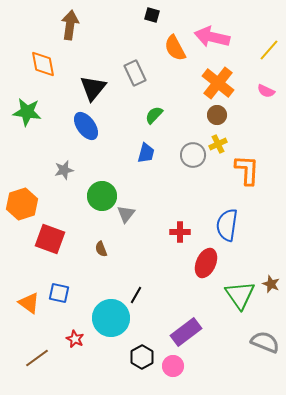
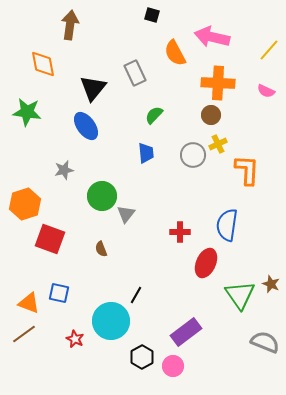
orange semicircle: moved 5 px down
orange cross: rotated 36 degrees counterclockwise
brown circle: moved 6 px left
blue trapezoid: rotated 20 degrees counterclockwise
orange hexagon: moved 3 px right
orange triangle: rotated 15 degrees counterclockwise
cyan circle: moved 3 px down
brown line: moved 13 px left, 24 px up
